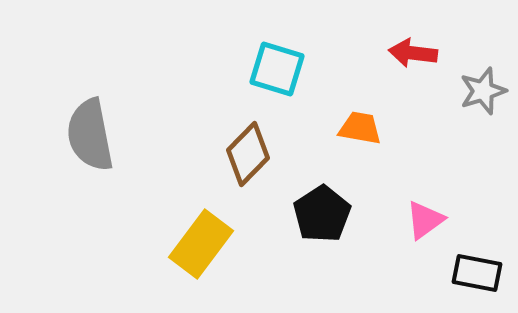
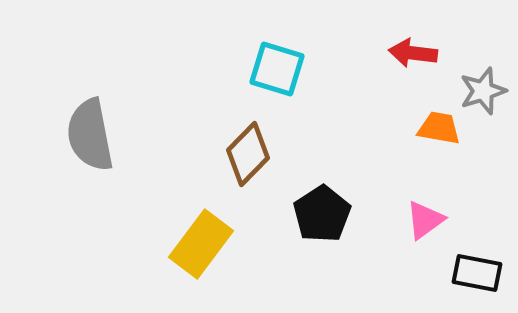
orange trapezoid: moved 79 px right
